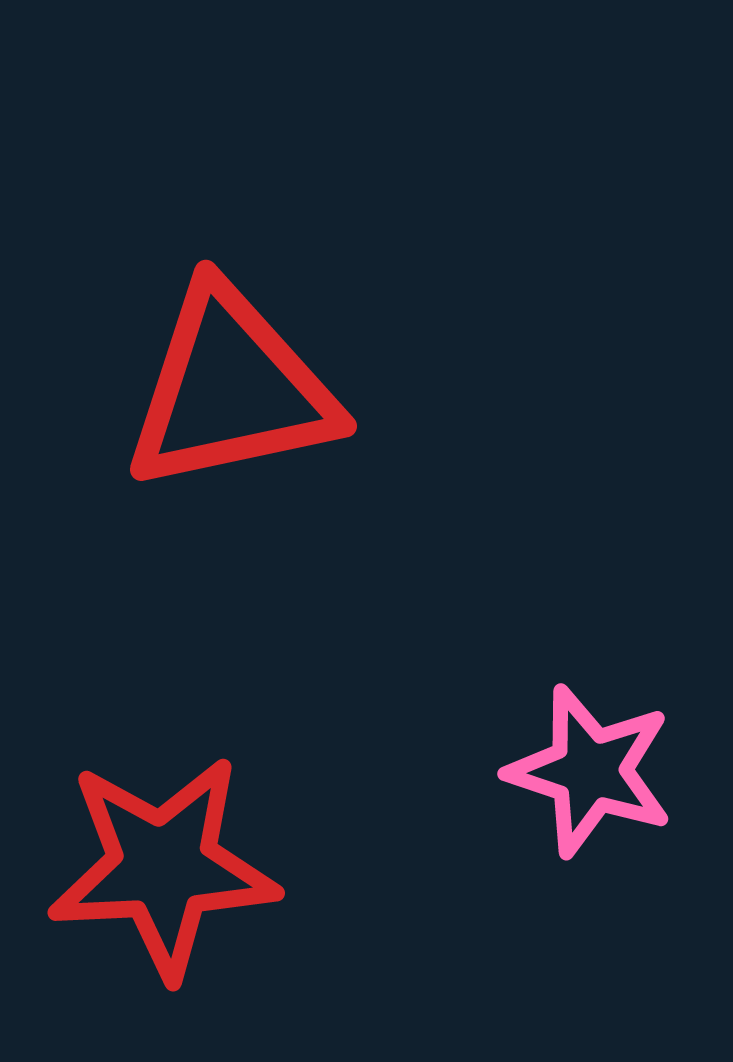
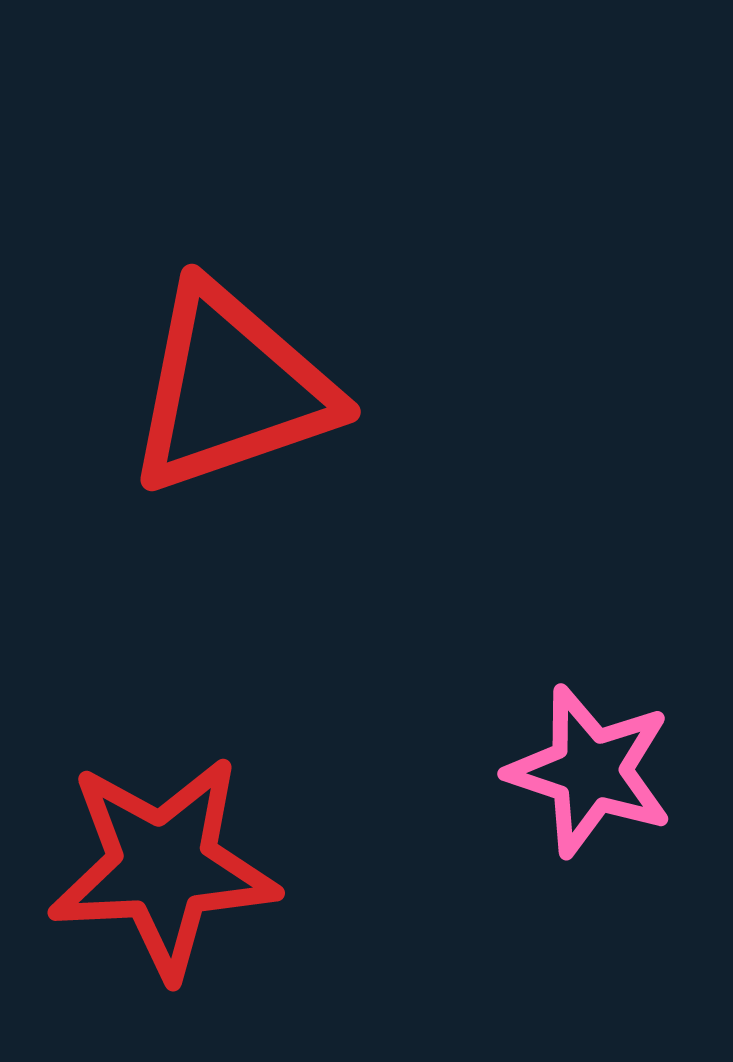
red triangle: rotated 7 degrees counterclockwise
